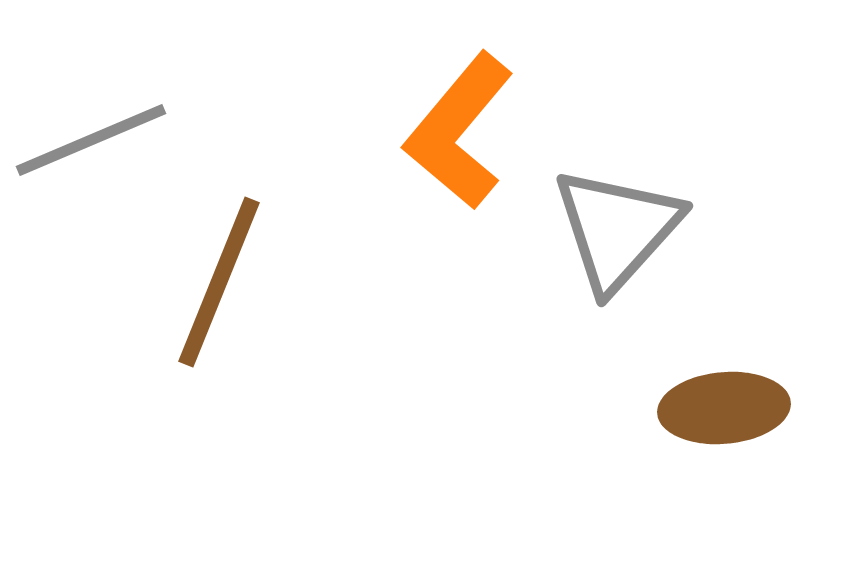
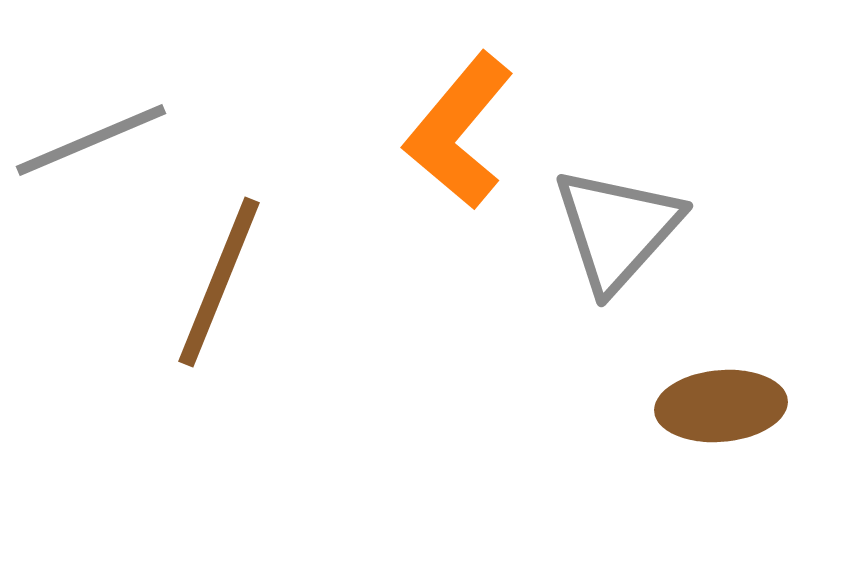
brown ellipse: moved 3 px left, 2 px up
